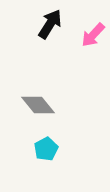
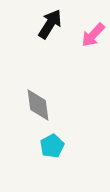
gray diamond: rotated 32 degrees clockwise
cyan pentagon: moved 6 px right, 3 px up
